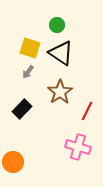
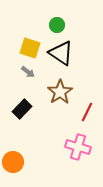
gray arrow: rotated 88 degrees counterclockwise
red line: moved 1 px down
